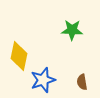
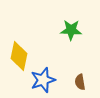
green star: moved 1 px left
brown semicircle: moved 2 px left
